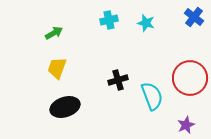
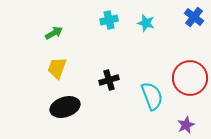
black cross: moved 9 px left
